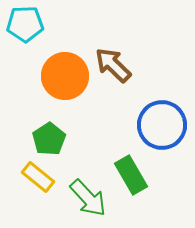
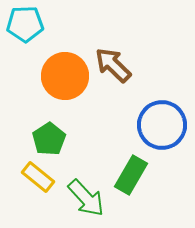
green rectangle: rotated 60 degrees clockwise
green arrow: moved 2 px left
